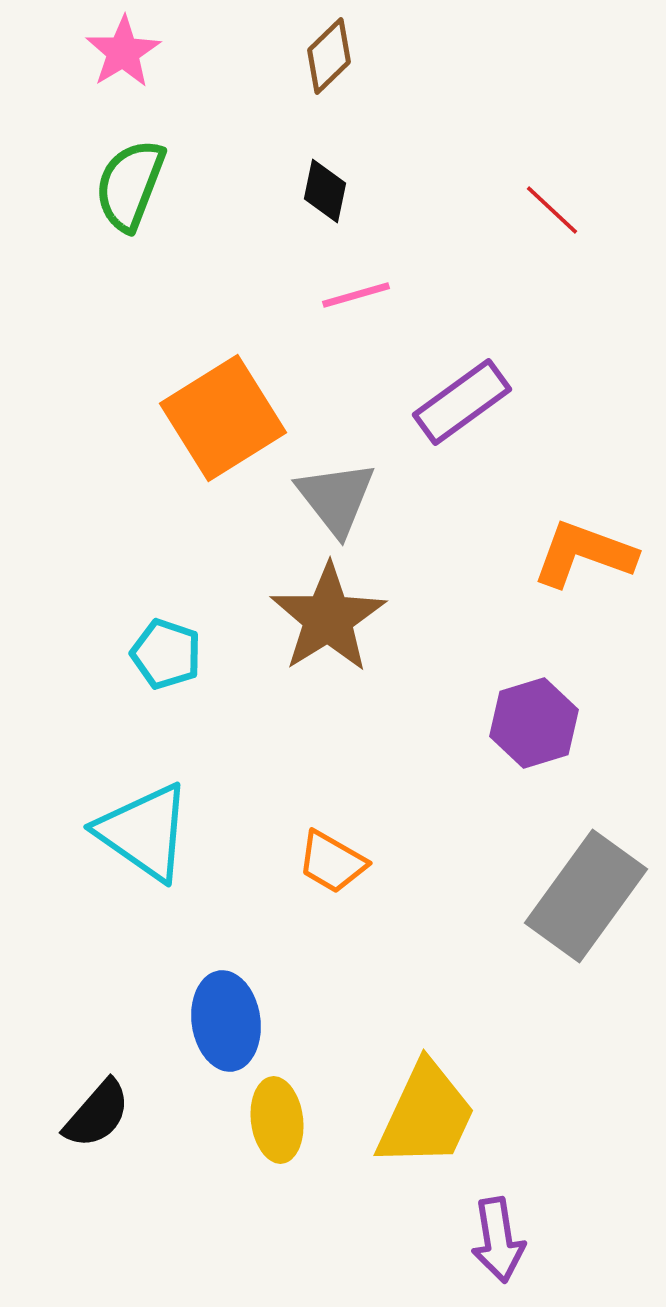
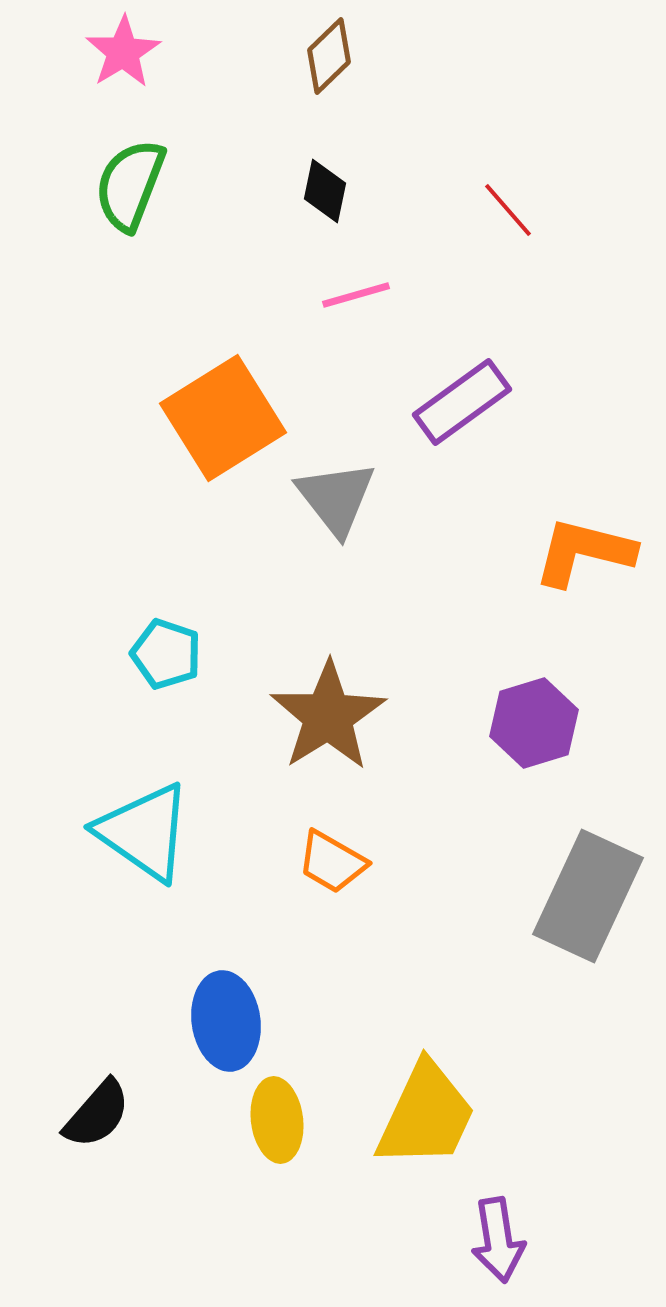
red line: moved 44 px left; rotated 6 degrees clockwise
orange L-shape: moved 2 px up; rotated 6 degrees counterclockwise
brown star: moved 98 px down
gray rectangle: moved 2 px right; rotated 11 degrees counterclockwise
